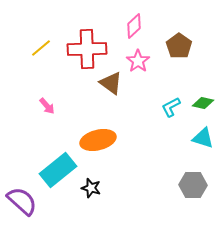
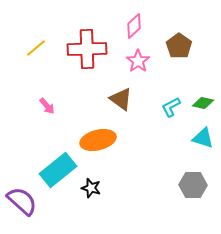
yellow line: moved 5 px left
brown triangle: moved 10 px right, 16 px down
